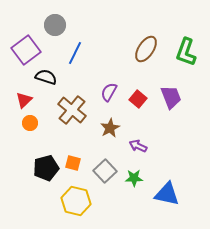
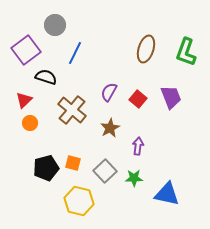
brown ellipse: rotated 16 degrees counterclockwise
purple arrow: rotated 72 degrees clockwise
yellow hexagon: moved 3 px right
